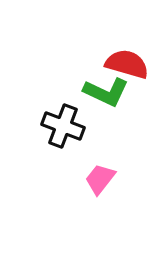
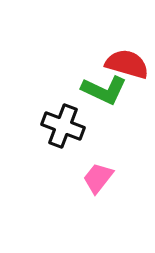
green L-shape: moved 2 px left, 2 px up
pink trapezoid: moved 2 px left, 1 px up
